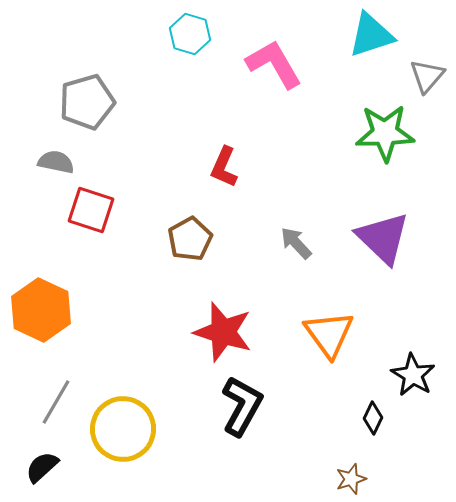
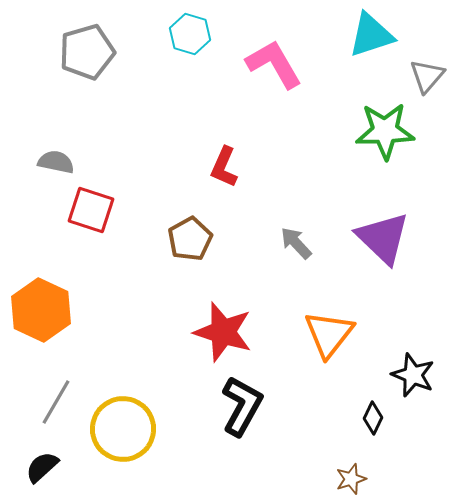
gray pentagon: moved 50 px up
green star: moved 2 px up
orange triangle: rotated 14 degrees clockwise
black star: rotated 9 degrees counterclockwise
